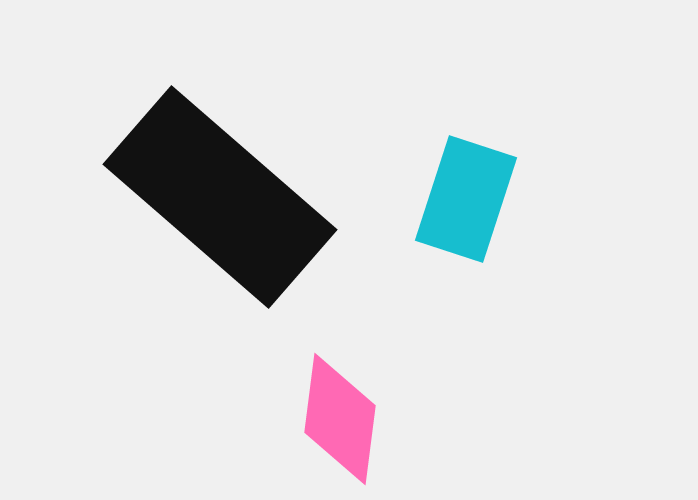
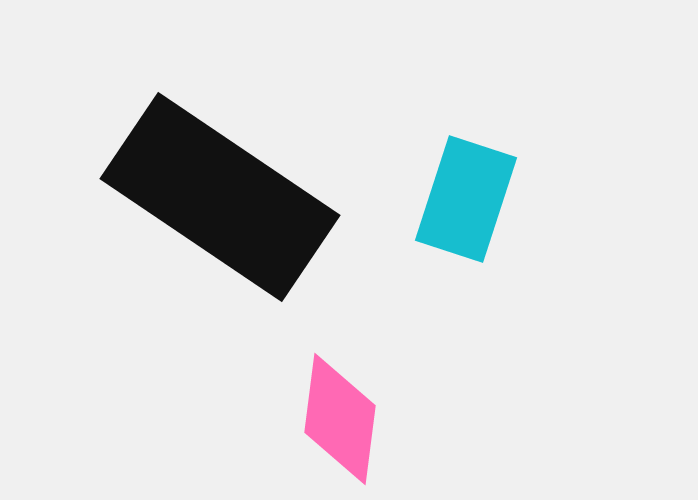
black rectangle: rotated 7 degrees counterclockwise
